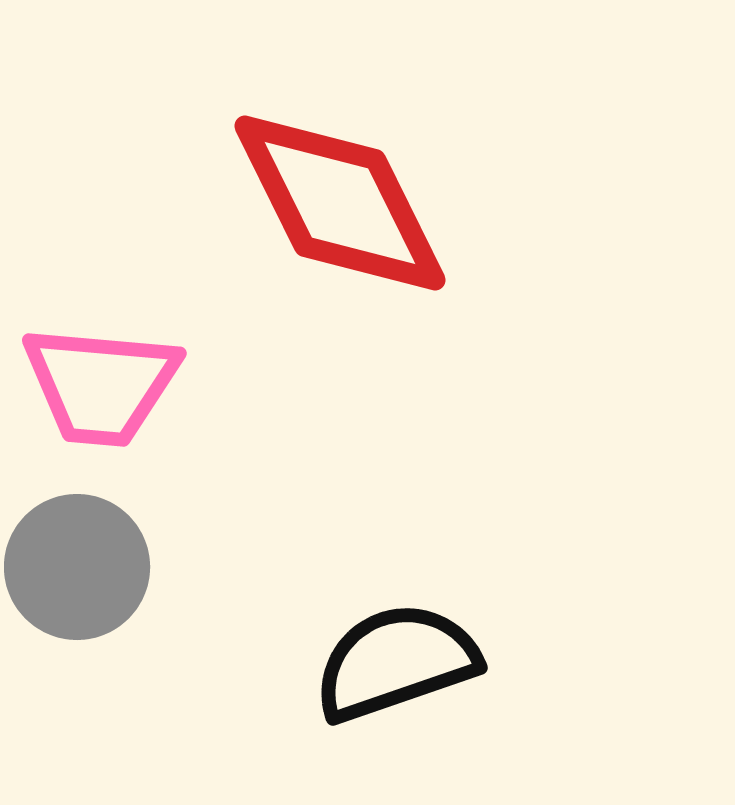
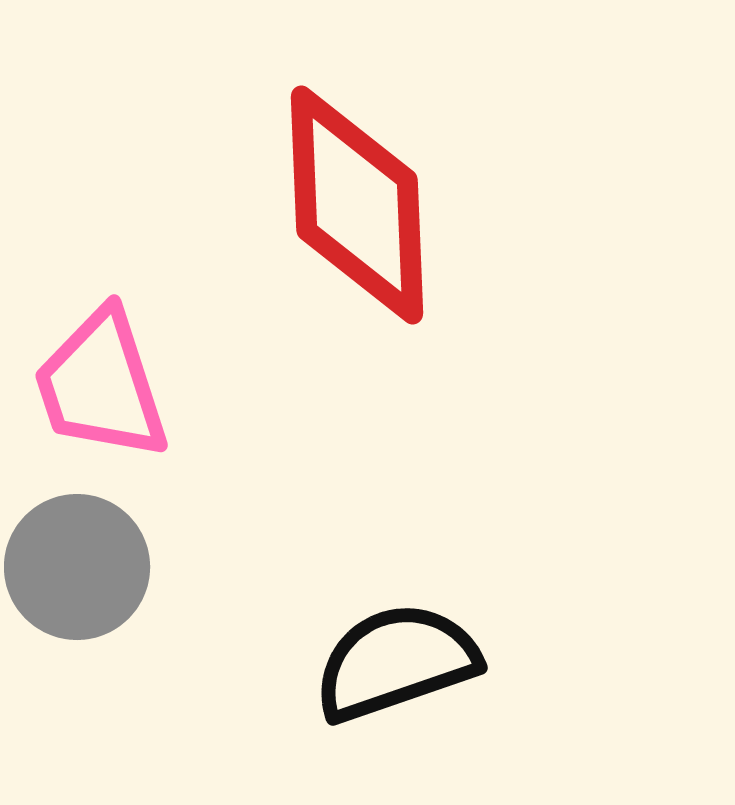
red diamond: moved 17 px right, 2 px down; rotated 24 degrees clockwise
pink trapezoid: rotated 67 degrees clockwise
